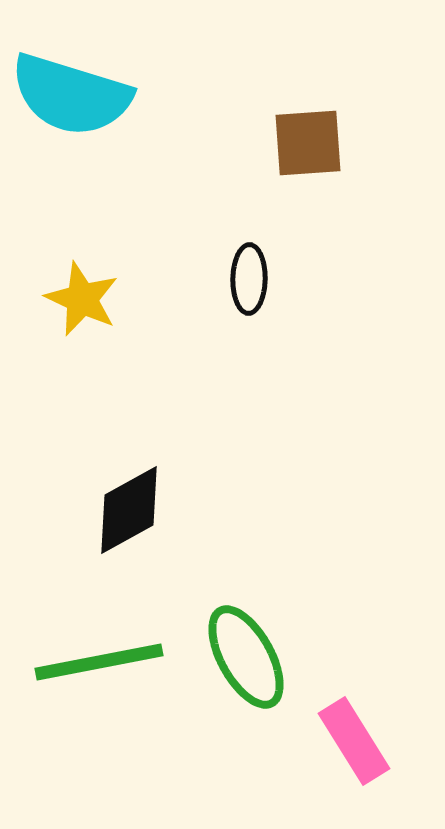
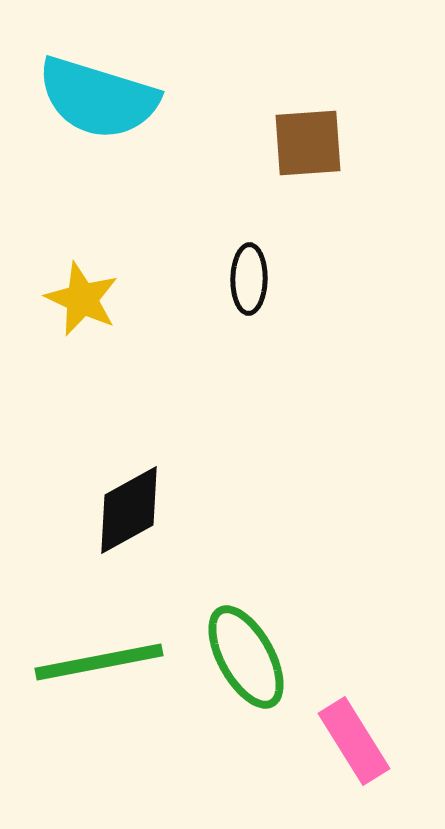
cyan semicircle: moved 27 px right, 3 px down
